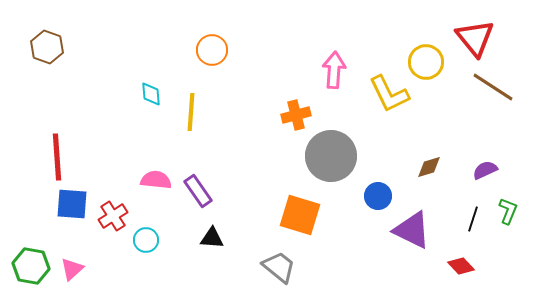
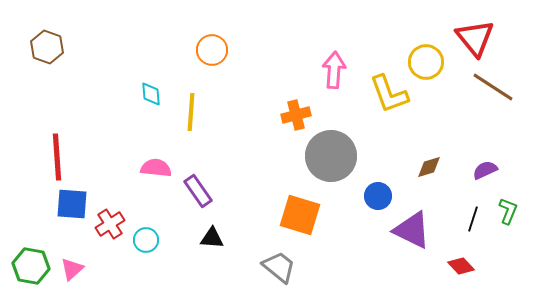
yellow L-shape: rotated 6 degrees clockwise
pink semicircle: moved 12 px up
red cross: moved 3 px left, 8 px down
